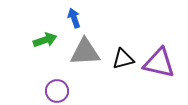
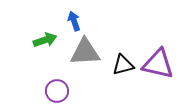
blue arrow: moved 3 px down
black triangle: moved 6 px down
purple triangle: moved 1 px left, 1 px down
